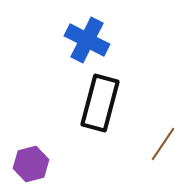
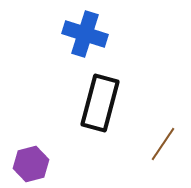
blue cross: moved 2 px left, 6 px up; rotated 9 degrees counterclockwise
